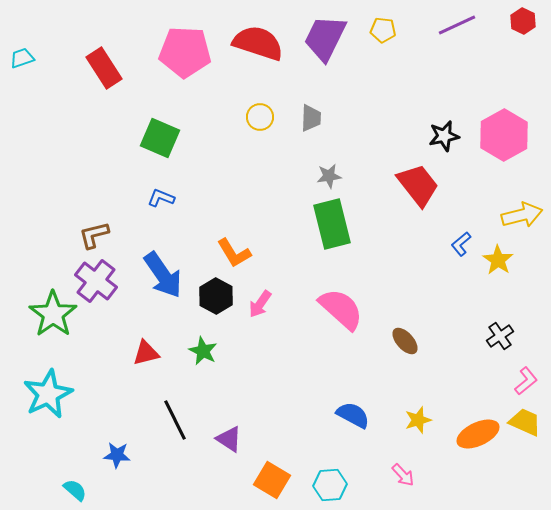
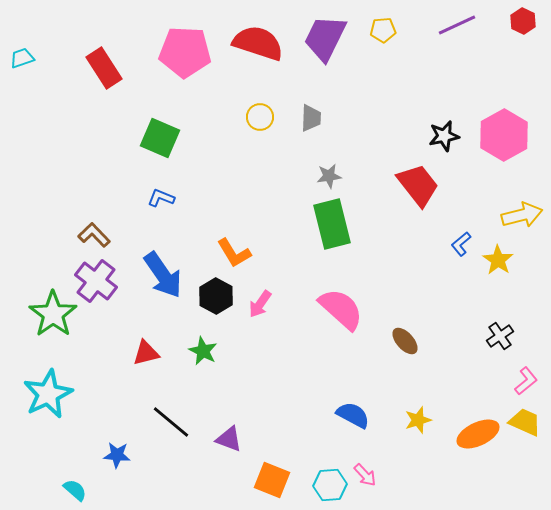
yellow pentagon at (383, 30): rotated 10 degrees counterclockwise
brown L-shape at (94, 235): rotated 60 degrees clockwise
black line at (175, 420): moved 4 px left, 2 px down; rotated 24 degrees counterclockwise
purple triangle at (229, 439): rotated 12 degrees counterclockwise
pink arrow at (403, 475): moved 38 px left
orange square at (272, 480): rotated 9 degrees counterclockwise
